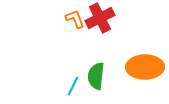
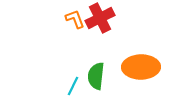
orange ellipse: moved 4 px left
